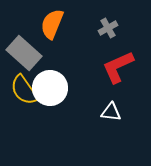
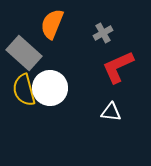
gray cross: moved 5 px left, 5 px down
yellow semicircle: rotated 20 degrees clockwise
